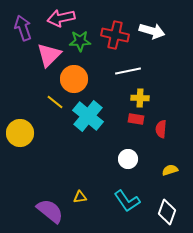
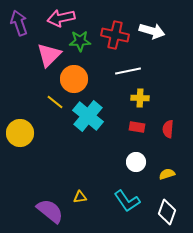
purple arrow: moved 4 px left, 5 px up
red rectangle: moved 1 px right, 8 px down
red semicircle: moved 7 px right
white circle: moved 8 px right, 3 px down
yellow semicircle: moved 3 px left, 4 px down
